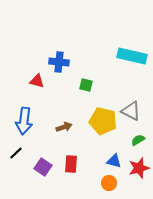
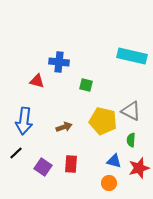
green semicircle: moved 7 px left; rotated 56 degrees counterclockwise
